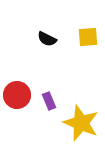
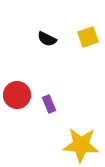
yellow square: rotated 15 degrees counterclockwise
purple rectangle: moved 3 px down
yellow star: moved 22 px down; rotated 18 degrees counterclockwise
